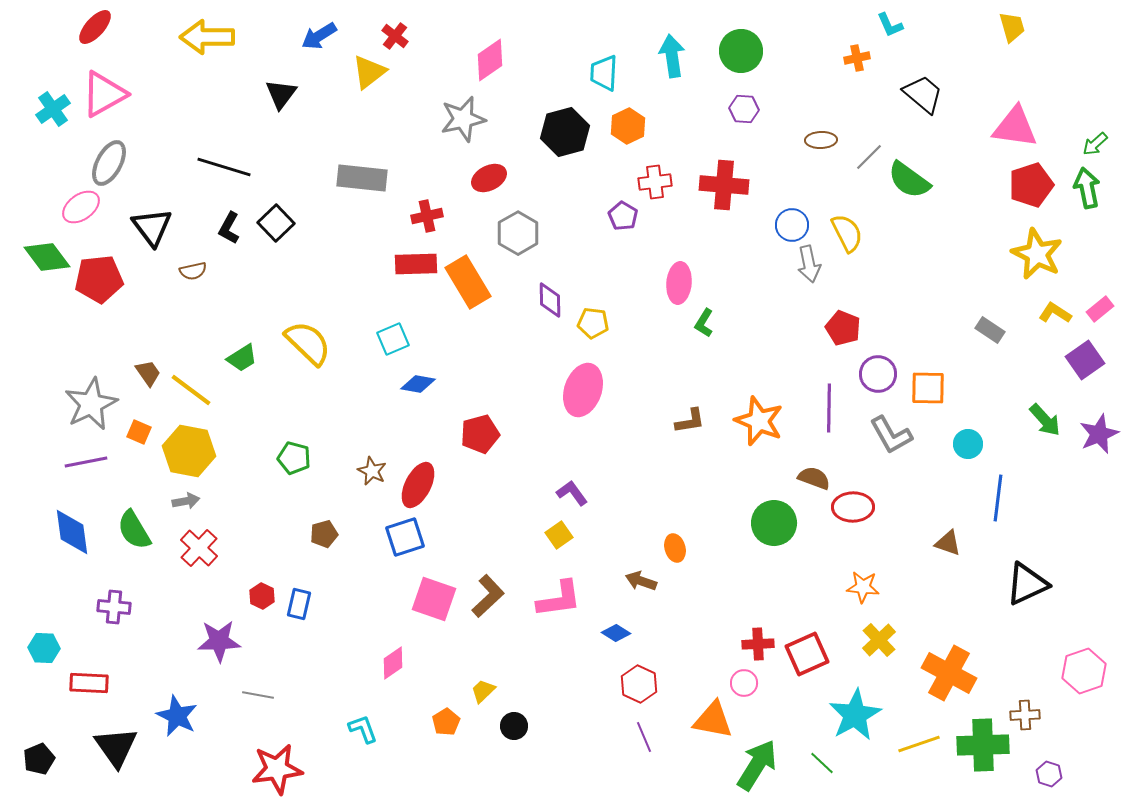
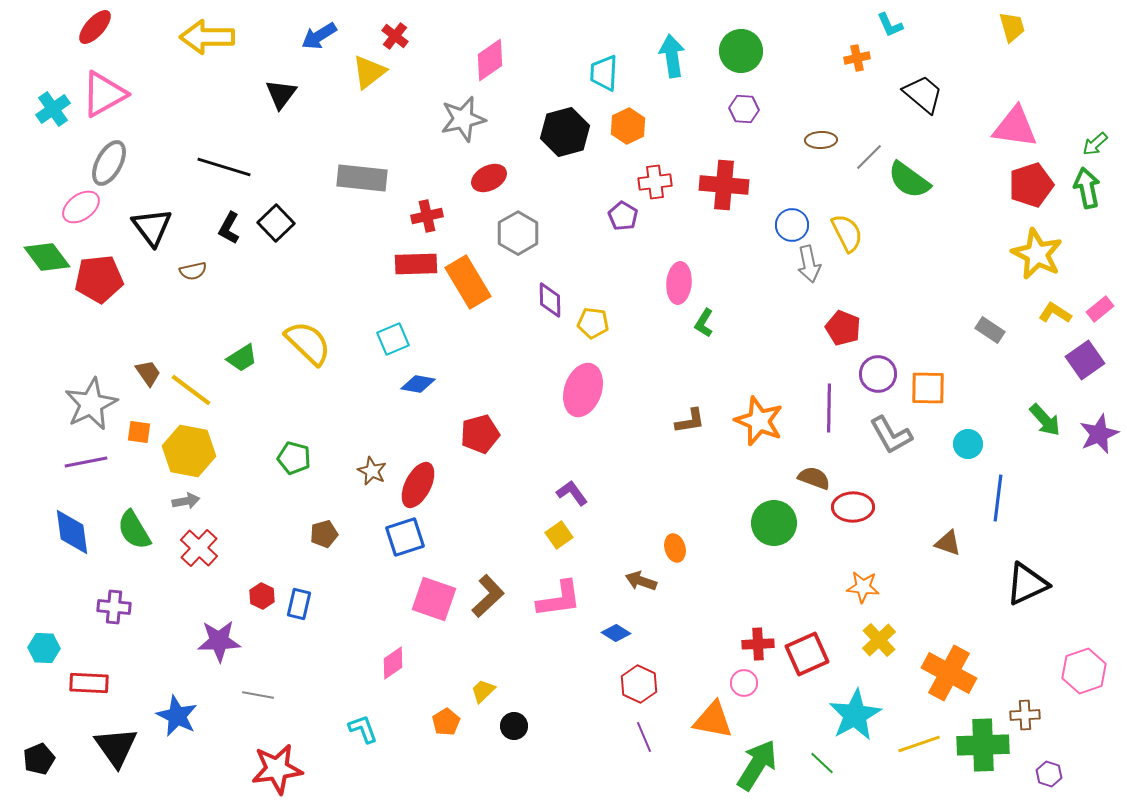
orange square at (139, 432): rotated 15 degrees counterclockwise
